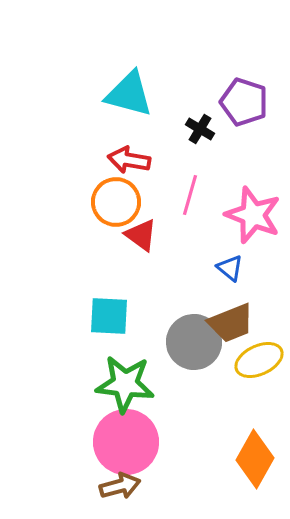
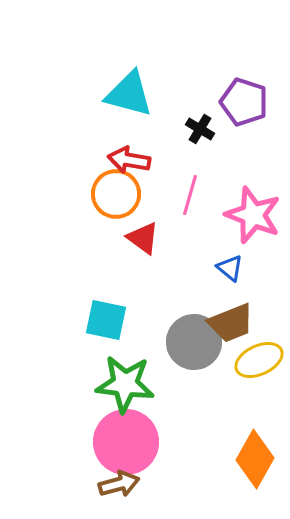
orange circle: moved 8 px up
red triangle: moved 2 px right, 3 px down
cyan square: moved 3 px left, 4 px down; rotated 9 degrees clockwise
brown arrow: moved 1 px left, 2 px up
